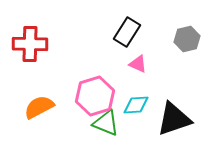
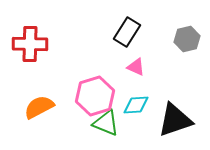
pink triangle: moved 2 px left, 3 px down
black triangle: moved 1 px right, 1 px down
